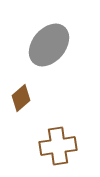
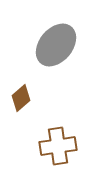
gray ellipse: moved 7 px right
